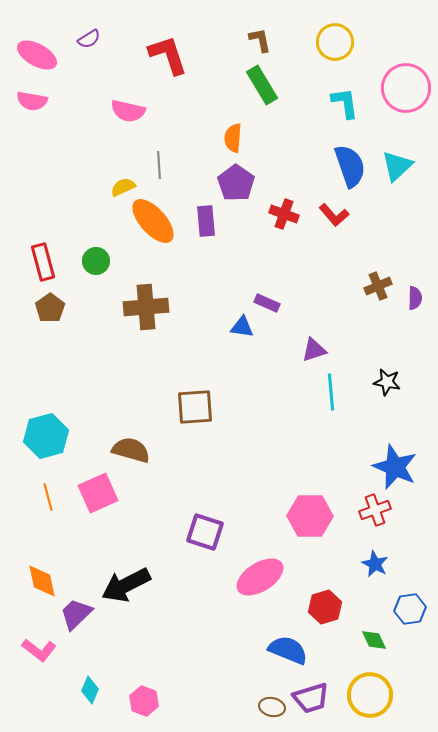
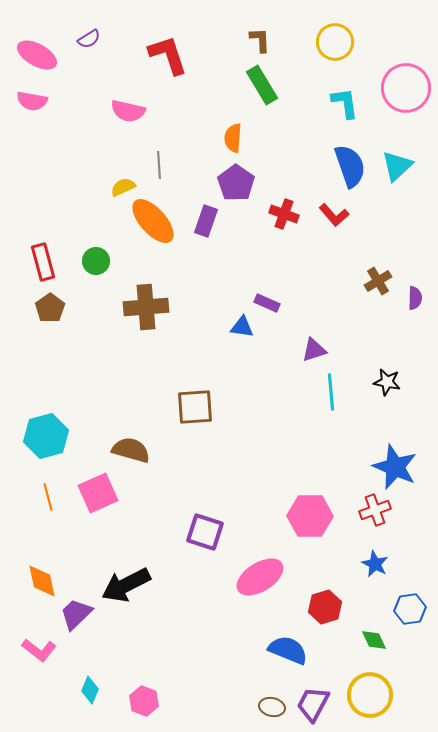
brown L-shape at (260, 40): rotated 8 degrees clockwise
purple rectangle at (206, 221): rotated 24 degrees clockwise
brown cross at (378, 286): moved 5 px up; rotated 8 degrees counterclockwise
purple trapezoid at (311, 698): moved 2 px right, 6 px down; rotated 135 degrees clockwise
